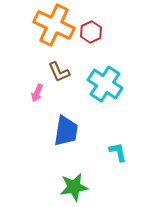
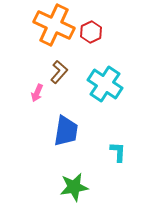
brown L-shape: rotated 115 degrees counterclockwise
cyan L-shape: rotated 15 degrees clockwise
